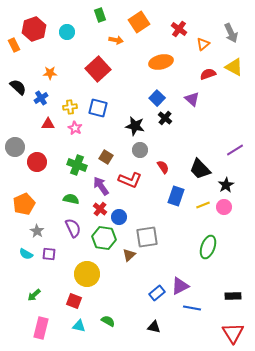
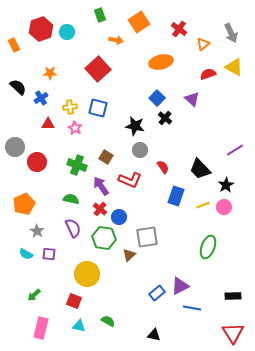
red hexagon at (34, 29): moved 7 px right
black triangle at (154, 327): moved 8 px down
